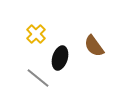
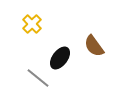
yellow cross: moved 4 px left, 10 px up
black ellipse: rotated 20 degrees clockwise
